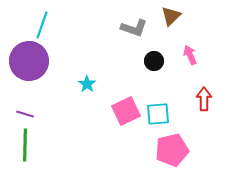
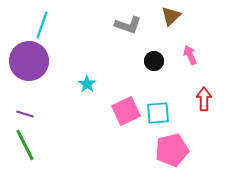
gray L-shape: moved 6 px left, 3 px up
cyan square: moved 1 px up
green line: rotated 28 degrees counterclockwise
